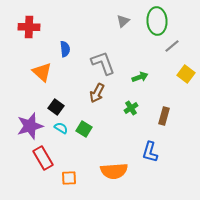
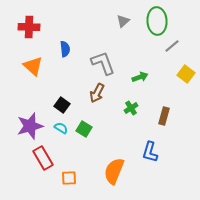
orange triangle: moved 9 px left, 6 px up
black square: moved 6 px right, 2 px up
orange semicircle: rotated 116 degrees clockwise
